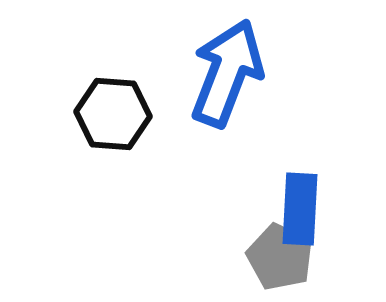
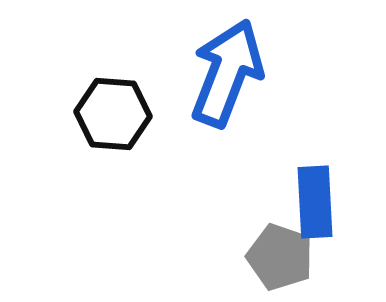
blue rectangle: moved 15 px right, 7 px up; rotated 6 degrees counterclockwise
gray pentagon: rotated 6 degrees counterclockwise
